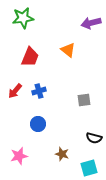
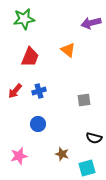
green star: moved 1 px right, 1 px down
cyan square: moved 2 px left
